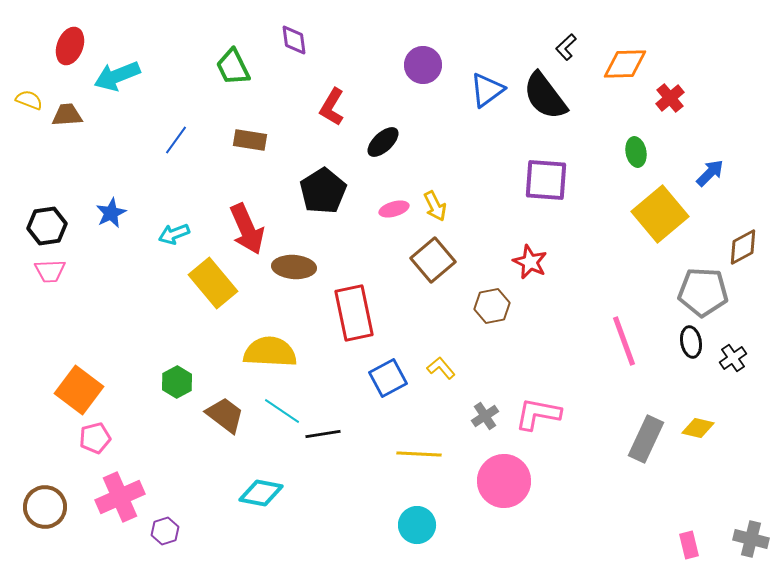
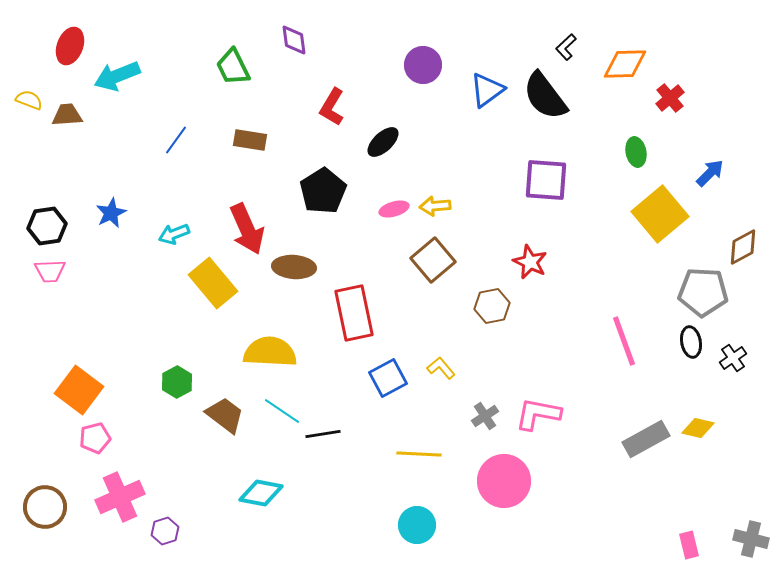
yellow arrow at (435, 206): rotated 112 degrees clockwise
gray rectangle at (646, 439): rotated 36 degrees clockwise
